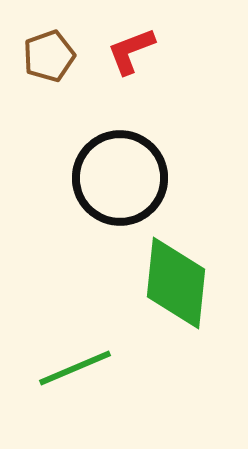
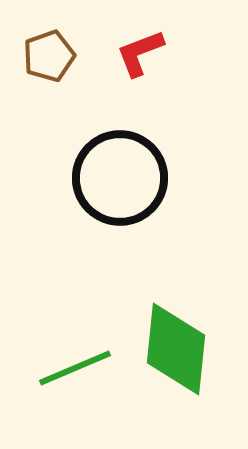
red L-shape: moved 9 px right, 2 px down
green diamond: moved 66 px down
